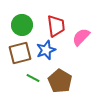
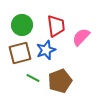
brown pentagon: rotated 20 degrees clockwise
